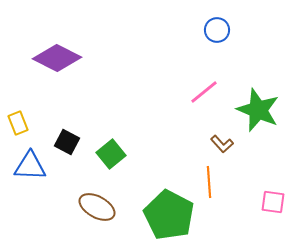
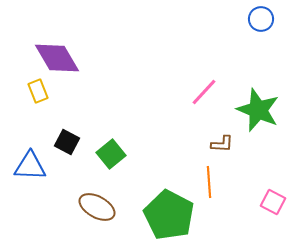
blue circle: moved 44 px right, 11 px up
purple diamond: rotated 33 degrees clockwise
pink line: rotated 8 degrees counterclockwise
yellow rectangle: moved 20 px right, 32 px up
brown L-shape: rotated 45 degrees counterclockwise
pink square: rotated 20 degrees clockwise
